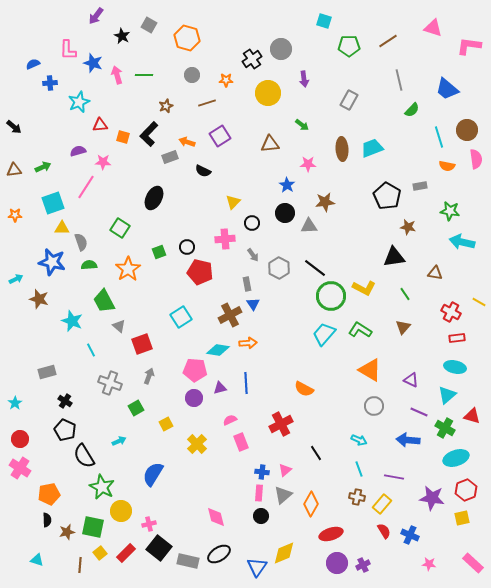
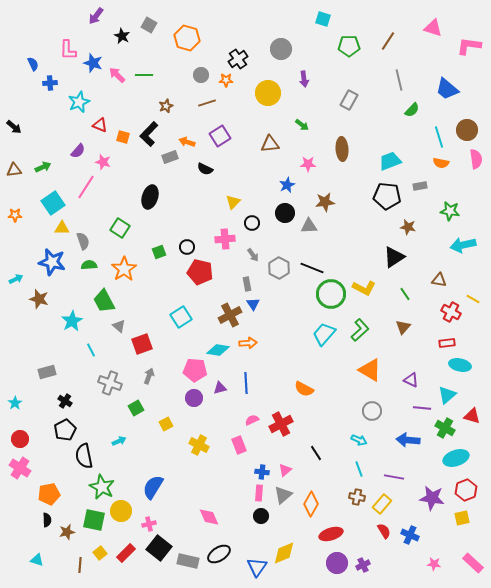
cyan square at (324, 21): moved 1 px left, 2 px up
brown line at (388, 41): rotated 24 degrees counterclockwise
black cross at (252, 59): moved 14 px left
blue semicircle at (33, 64): rotated 88 degrees clockwise
pink arrow at (117, 75): rotated 30 degrees counterclockwise
gray circle at (192, 75): moved 9 px right
red triangle at (100, 125): rotated 28 degrees clockwise
cyan trapezoid at (372, 148): moved 18 px right, 13 px down
purple semicircle at (78, 151): rotated 147 degrees clockwise
pink star at (103, 162): rotated 14 degrees clockwise
orange semicircle at (447, 166): moved 6 px left, 3 px up
black semicircle at (203, 171): moved 2 px right, 2 px up
blue star at (287, 185): rotated 14 degrees clockwise
black pentagon at (387, 196): rotated 24 degrees counterclockwise
black ellipse at (154, 198): moved 4 px left, 1 px up; rotated 10 degrees counterclockwise
cyan square at (53, 203): rotated 15 degrees counterclockwise
gray semicircle at (81, 242): moved 2 px right, 1 px up
cyan arrow at (462, 242): moved 1 px right, 3 px down; rotated 25 degrees counterclockwise
black triangle at (394, 257): rotated 25 degrees counterclockwise
black line at (315, 268): moved 3 px left; rotated 15 degrees counterclockwise
orange star at (128, 269): moved 4 px left
brown triangle at (435, 273): moved 4 px right, 7 px down
green circle at (331, 296): moved 2 px up
yellow line at (479, 302): moved 6 px left, 3 px up
cyan star at (72, 321): rotated 20 degrees clockwise
green L-shape at (360, 330): rotated 105 degrees clockwise
red rectangle at (457, 338): moved 10 px left, 5 px down
cyan ellipse at (455, 367): moved 5 px right, 2 px up
gray circle at (374, 406): moved 2 px left, 5 px down
purple line at (419, 412): moved 3 px right, 4 px up; rotated 18 degrees counterclockwise
pink semicircle at (230, 420): moved 22 px right
black pentagon at (65, 430): rotated 20 degrees clockwise
pink rectangle at (241, 442): moved 2 px left, 3 px down
yellow cross at (197, 444): moved 2 px right, 1 px down; rotated 18 degrees counterclockwise
black semicircle at (84, 456): rotated 20 degrees clockwise
blue semicircle at (153, 474): moved 13 px down
pink diamond at (216, 517): moved 7 px left; rotated 10 degrees counterclockwise
green square at (93, 527): moved 1 px right, 7 px up
pink star at (429, 564): moved 5 px right
